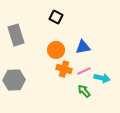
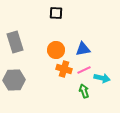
black square: moved 4 px up; rotated 24 degrees counterclockwise
gray rectangle: moved 1 px left, 7 px down
blue triangle: moved 2 px down
pink line: moved 1 px up
green arrow: rotated 24 degrees clockwise
